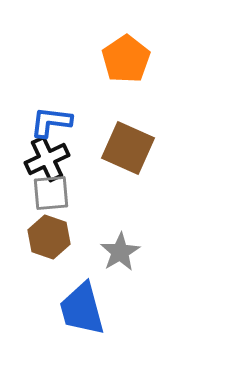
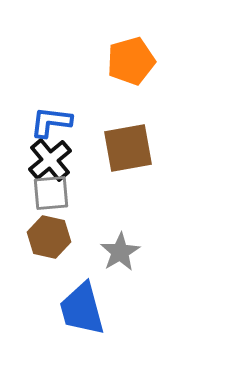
orange pentagon: moved 5 px right, 2 px down; rotated 18 degrees clockwise
brown square: rotated 34 degrees counterclockwise
black cross: moved 3 px right, 1 px down; rotated 15 degrees counterclockwise
brown hexagon: rotated 6 degrees counterclockwise
